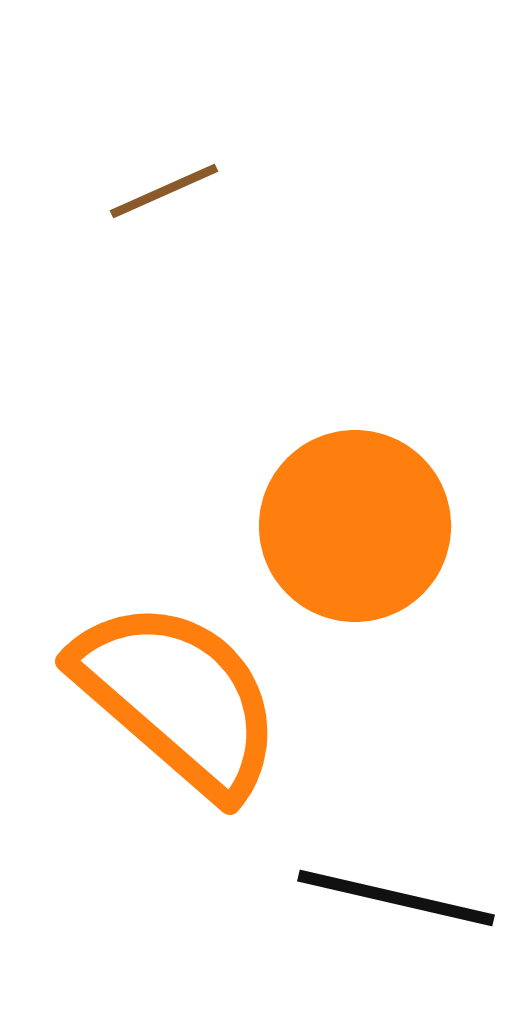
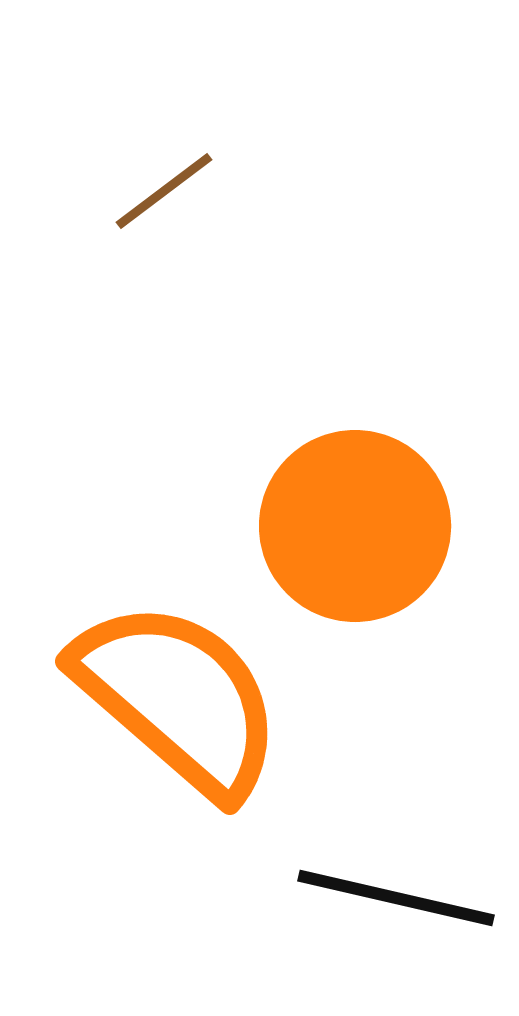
brown line: rotated 13 degrees counterclockwise
